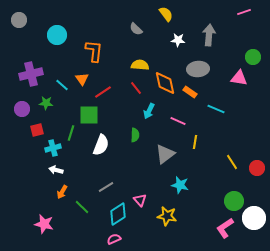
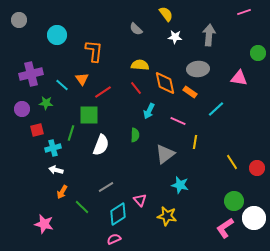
white star at (178, 40): moved 3 px left, 3 px up
green circle at (253, 57): moved 5 px right, 4 px up
cyan line at (216, 109): rotated 66 degrees counterclockwise
